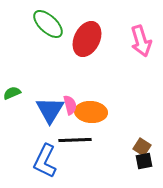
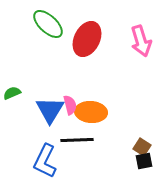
black line: moved 2 px right
